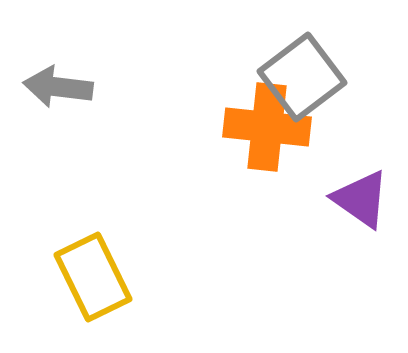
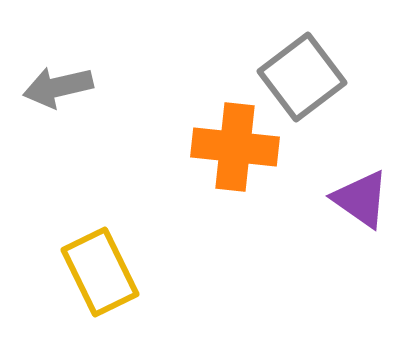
gray arrow: rotated 20 degrees counterclockwise
orange cross: moved 32 px left, 20 px down
yellow rectangle: moved 7 px right, 5 px up
